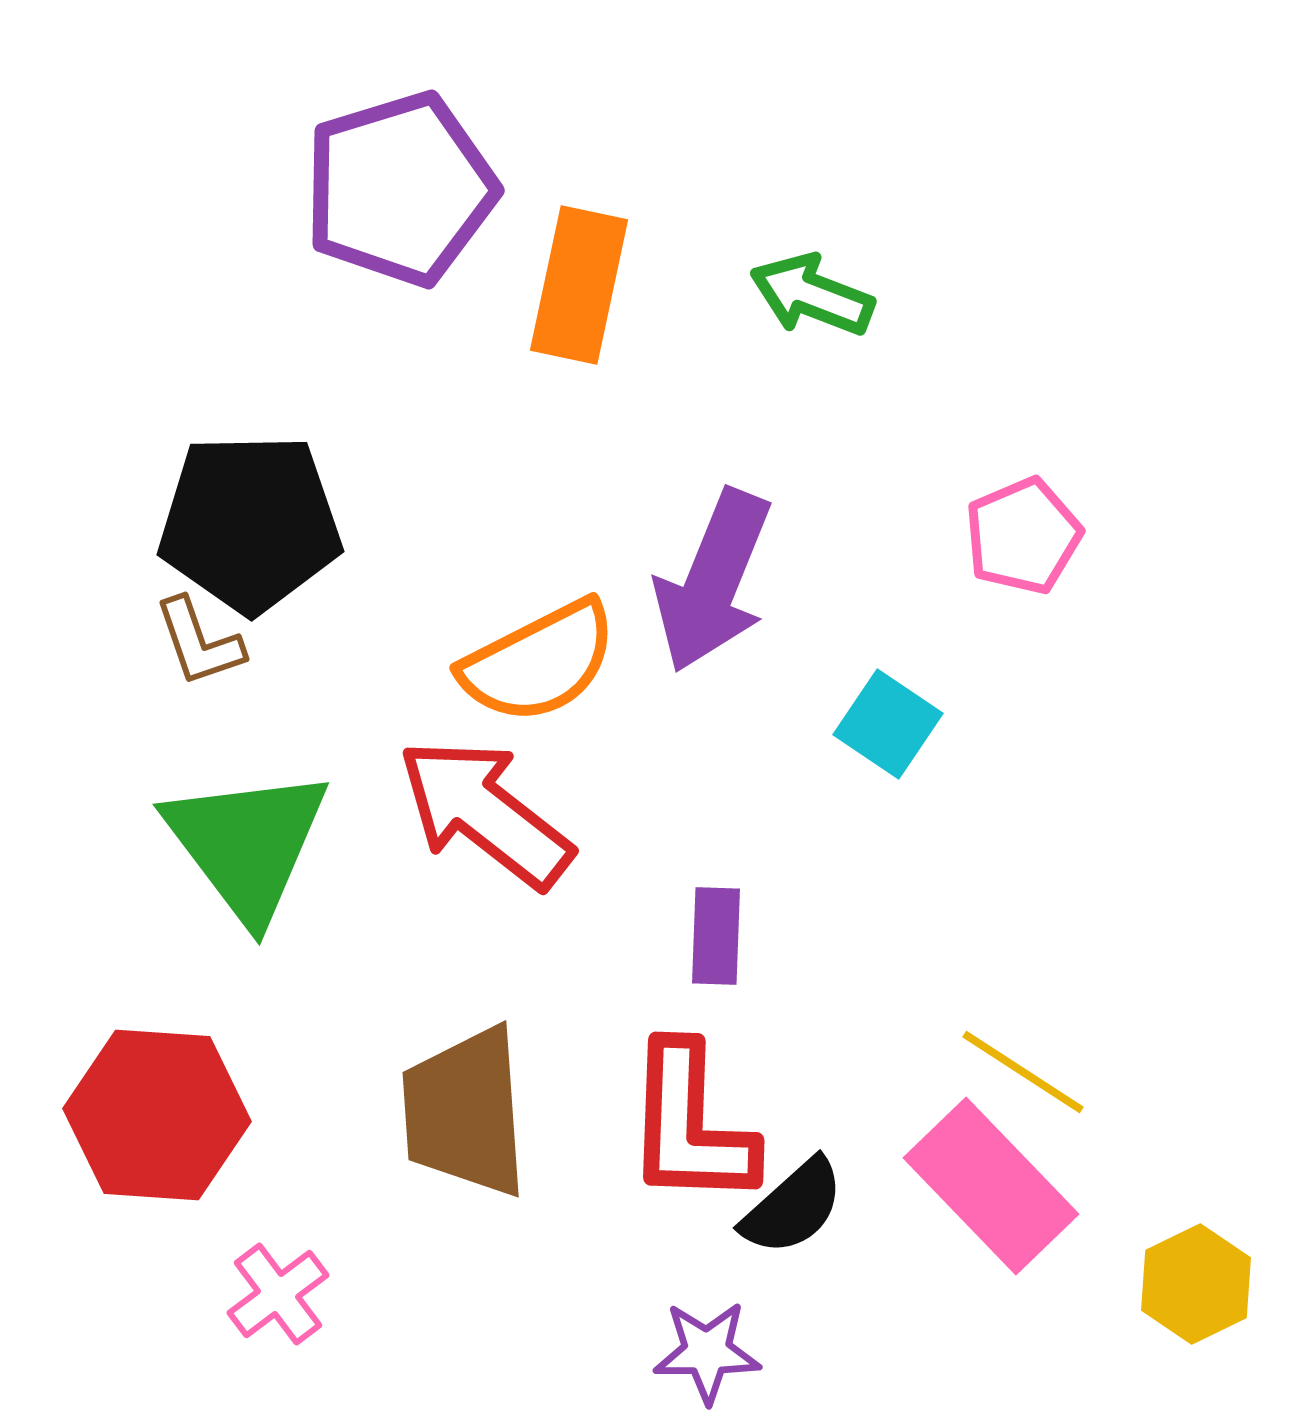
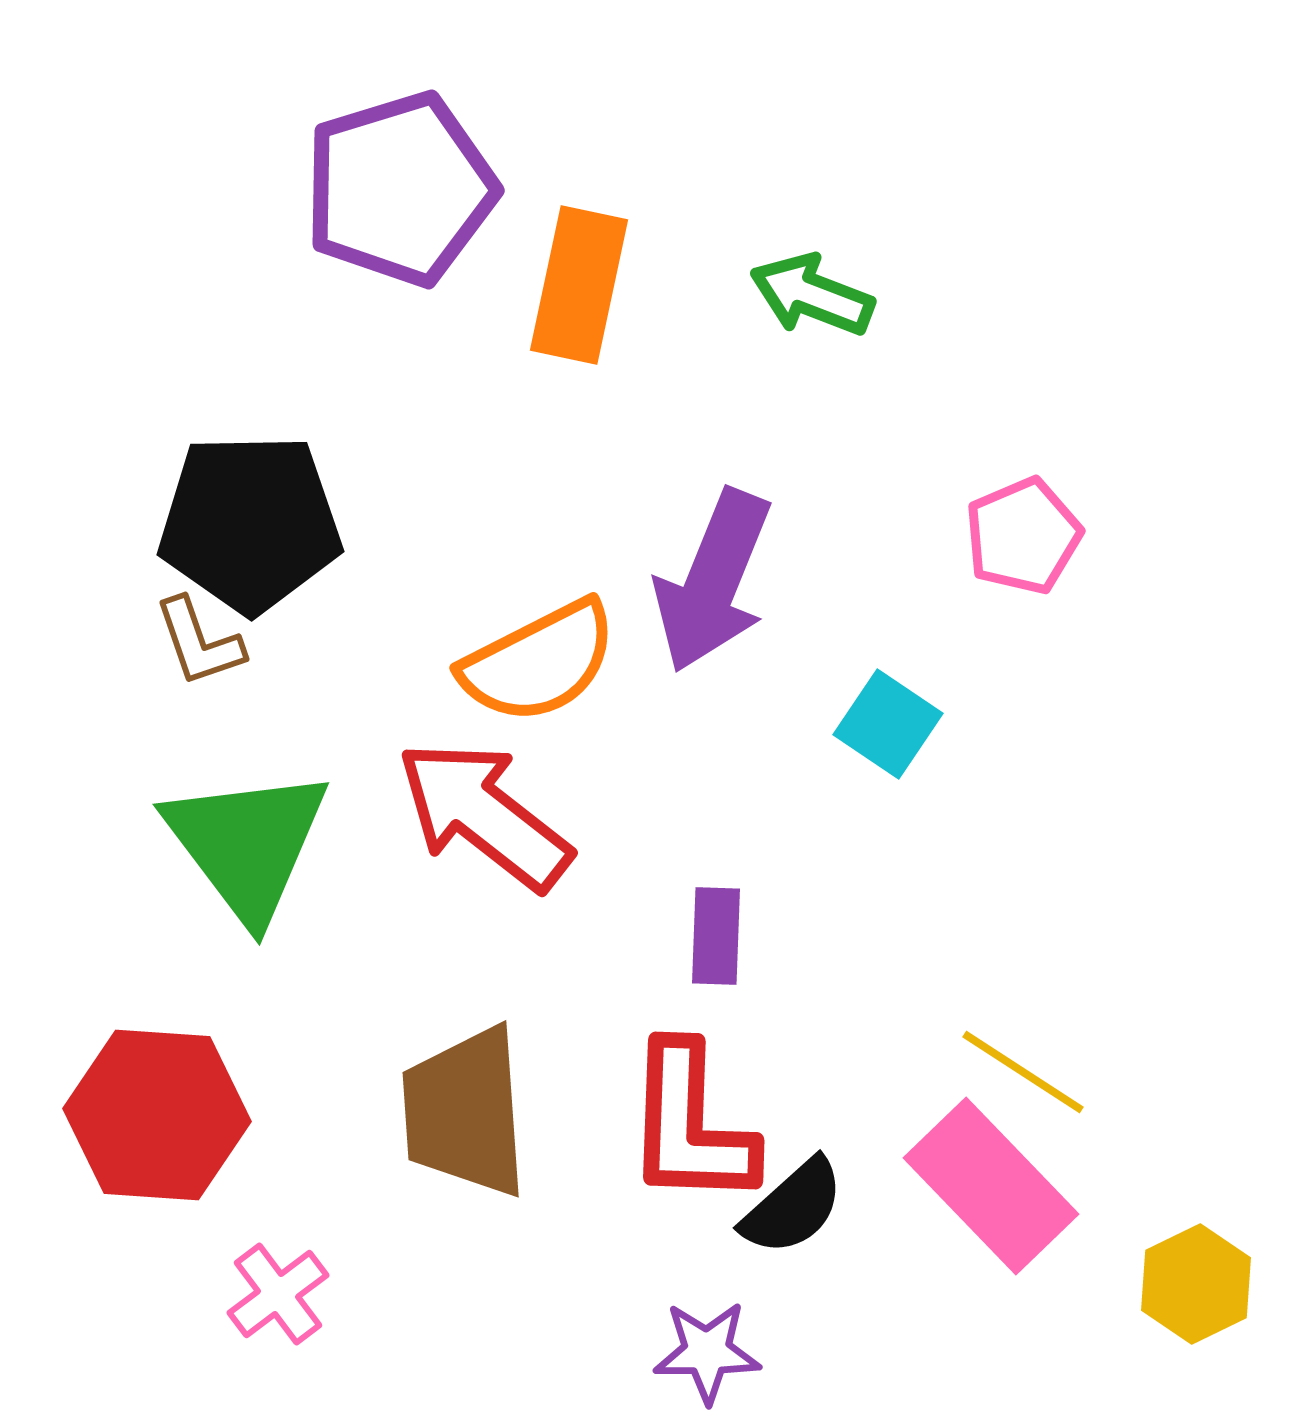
red arrow: moved 1 px left, 2 px down
